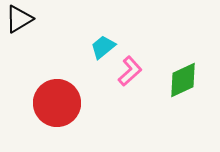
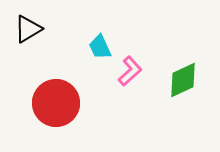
black triangle: moved 9 px right, 10 px down
cyan trapezoid: moved 3 px left; rotated 76 degrees counterclockwise
red circle: moved 1 px left
